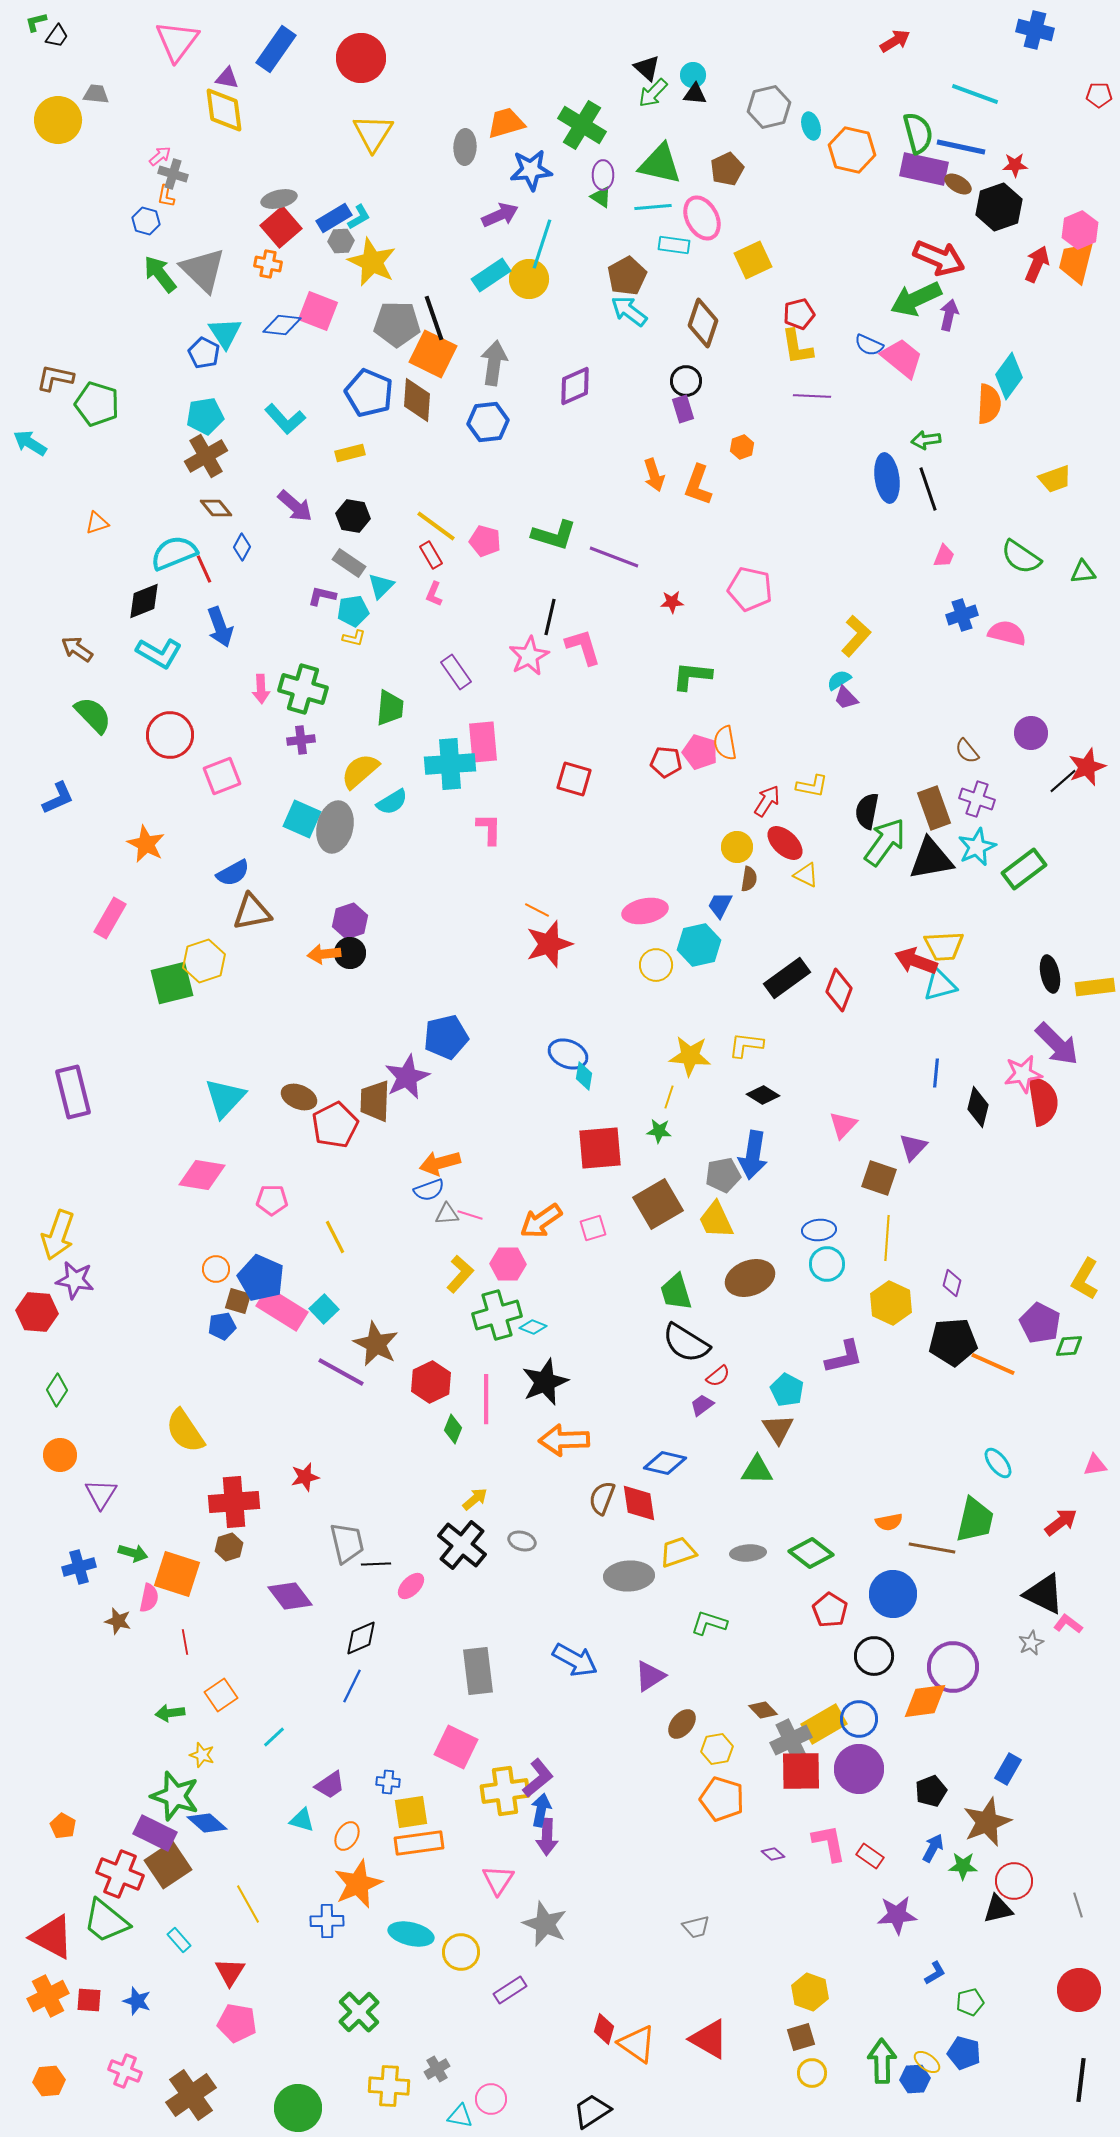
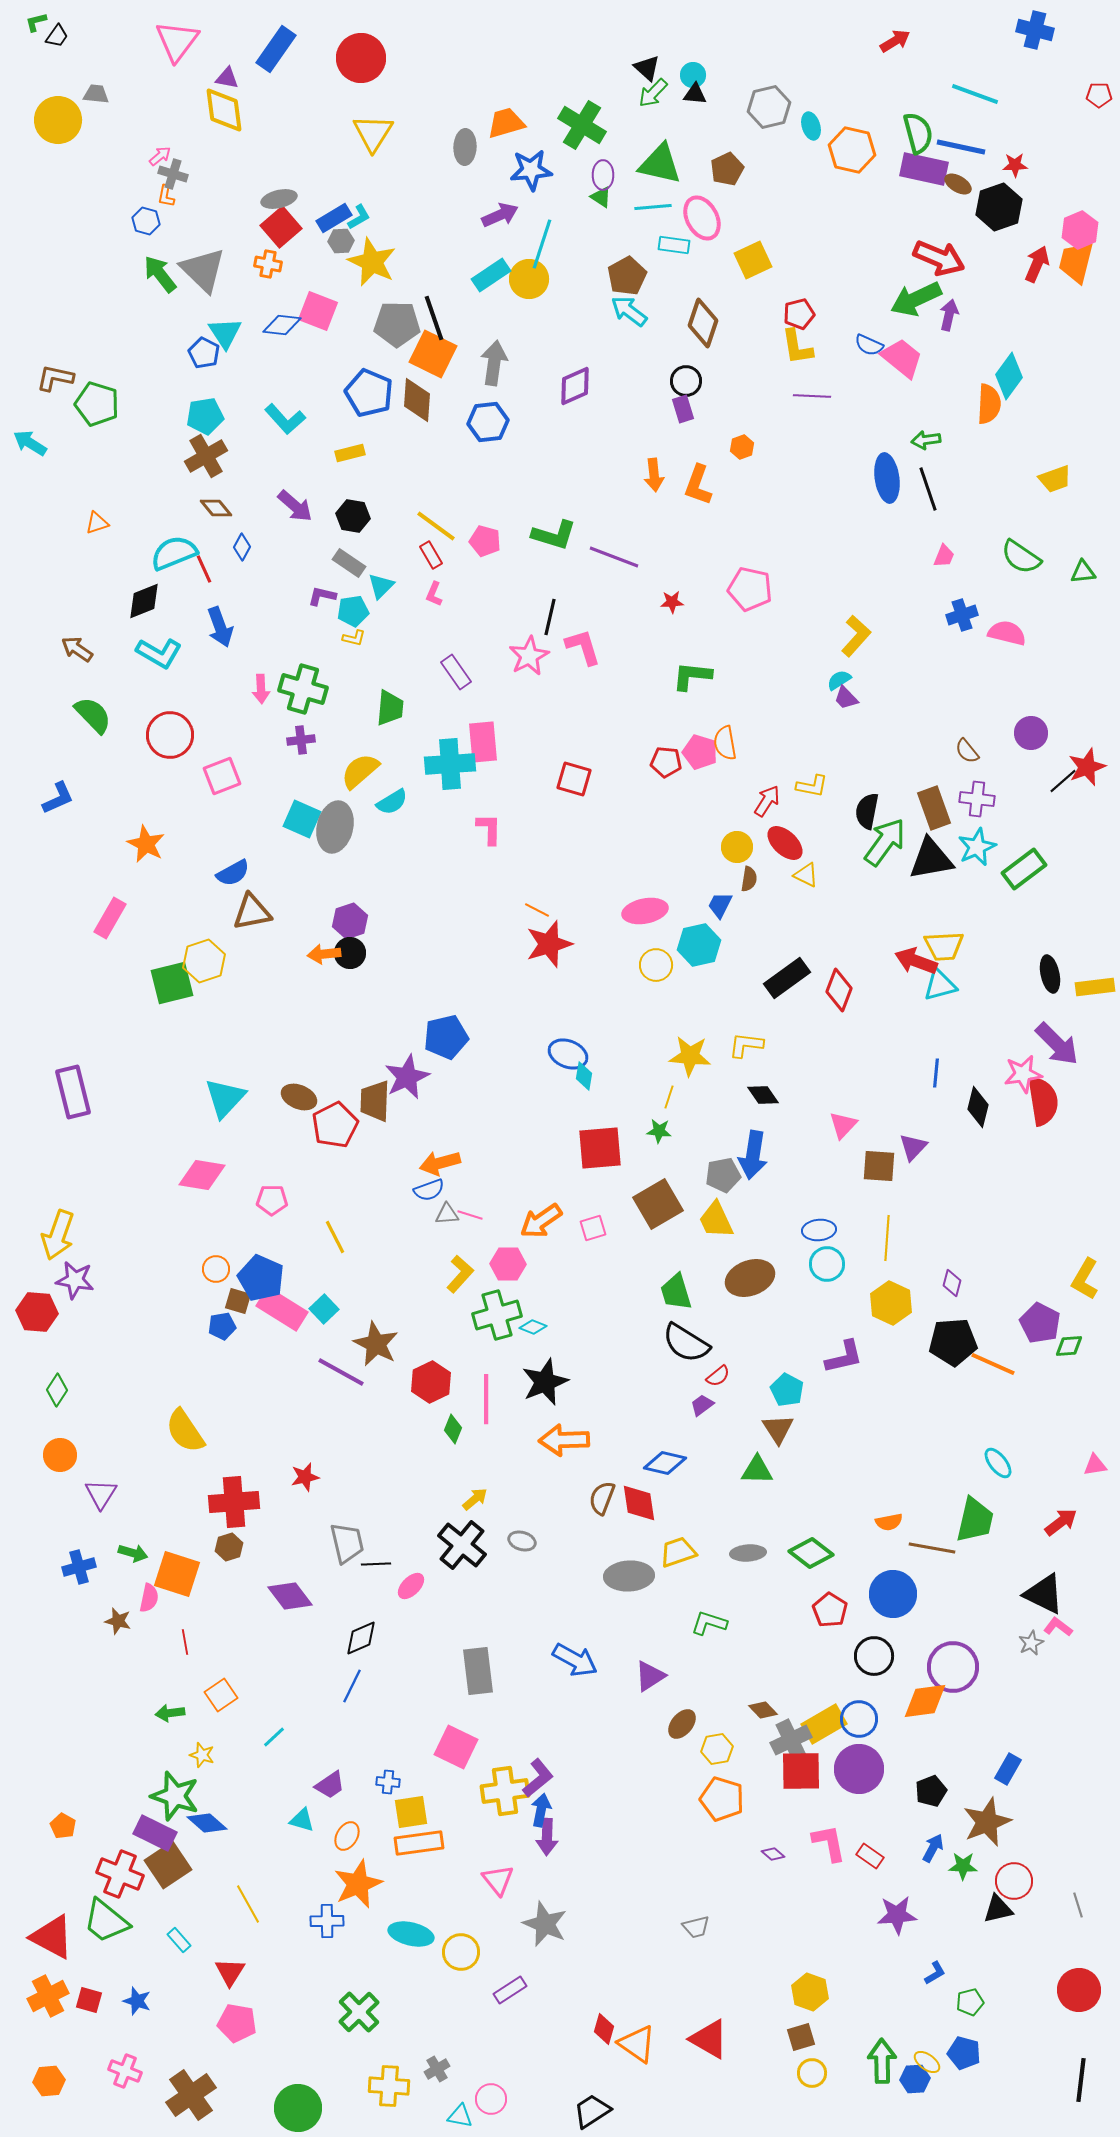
orange arrow at (654, 475): rotated 12 degrees clockwise
purple cross at (977, 799): rotated 12 degrees counterclockwise
black diamond at (763, 1095): rotated 24 degrees clockwise
brown square at (879, 1178): moved 12 px up; rotated 15 degrees counterclockwise
pink L-shape at (1068, 1624): moved 10 px left, 3 px down
pink triangle at (498, 1880): rotated 12 degrees counterclockwise
red square at (89, 2000): rotated 12 degrees clockwise
